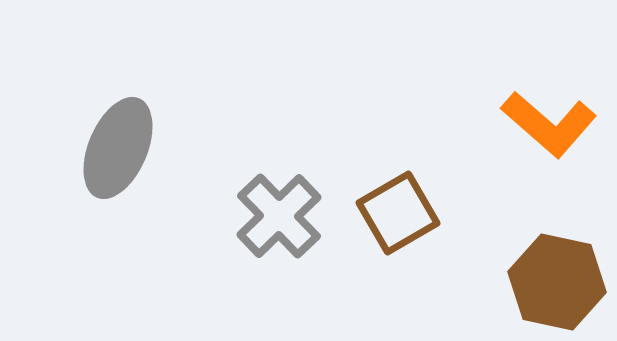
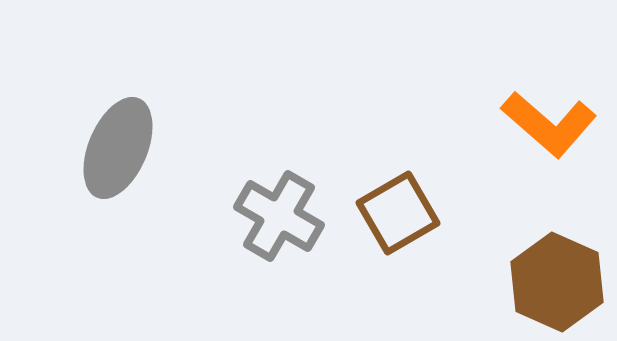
gray cross: rotated 16 degrees counterclockwise
brown hexagon: rotated 12 degrees clockwise
